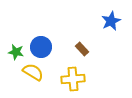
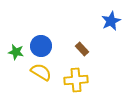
blue circle: moved 1 px up
yellow semicircle: moved 8 px right
yellow cross: moved 3 px right, 1 px down
